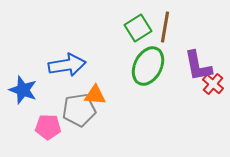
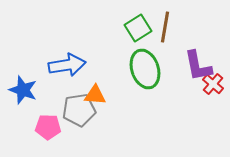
green ellipse: moved 3 px left, 3 px down; rotated 45 degrees counterclockwise
